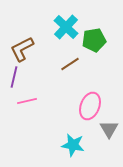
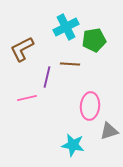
cyan cross: rotated 20 degrees clockwise
brown line: rotated 36 degrees clockwise
purple line: moved 33 px right
pink line: moved 3 px up
pink ellipse: rotated 16 degrees counterclockwise
gray triangle: moved 2 px down; rotated 42 degrees clockwise
